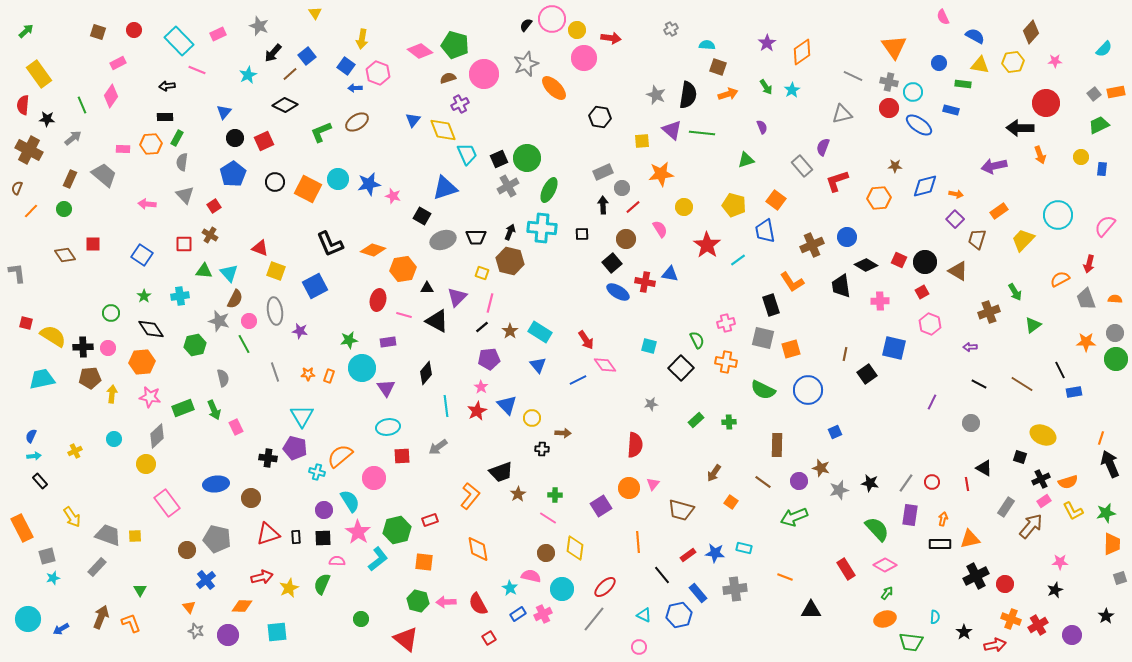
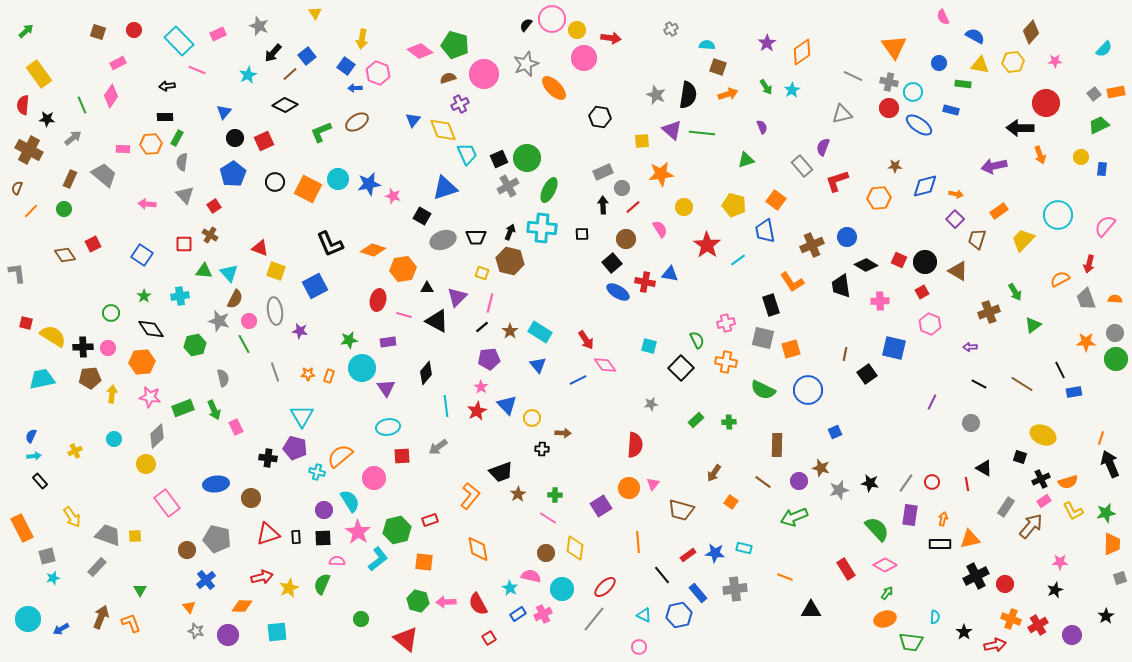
red square at (93, 244): rotated 28 degrees counterclockwise
